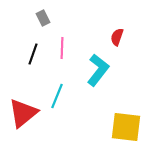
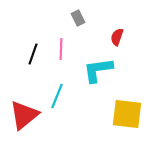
gray rectangle: moved 35 px right
pink line: moved 1 px left, 1 px down
cyan L-shape: rotated 136 degrees counterclockwise
red triangle: moved 1 px right, 2 px down
yellow square: moved 1 px right, 13 px up
